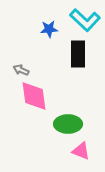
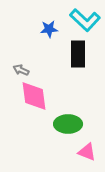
pink triangle: moved 6 px right, 1 px down
